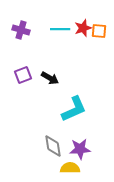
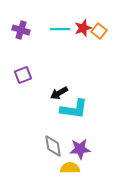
orange square: rotated 35 degrees clockwise
black arrow: moved 9 px right, 15 px down; rotated 120 degrees clockwise
cyan L-shape: rotated 32 degrees clockwise
